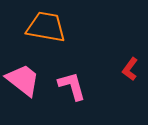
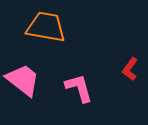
pink L-shape: moved 7 px right, 2 px down
